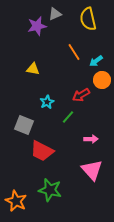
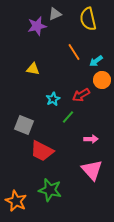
cyan star: moved 6 px right, 3 px up
